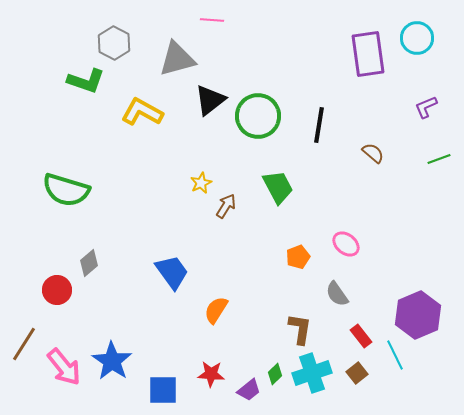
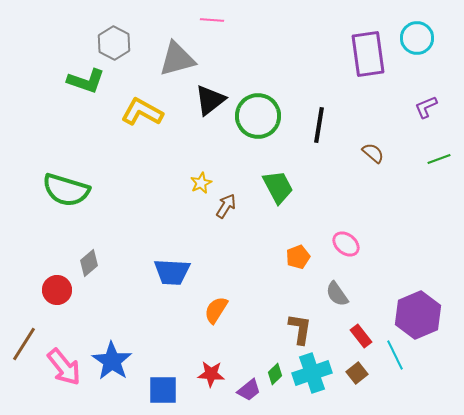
blue trapezoid: rotated 129 degrees clockwise
